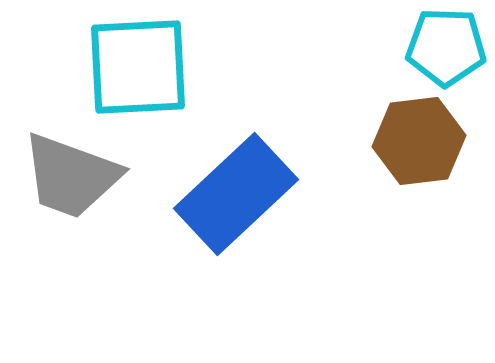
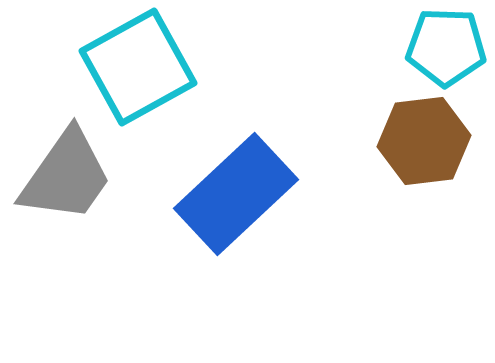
cyan square: rotated 26 degrees counterclockwise
brown hexagon: moved 5 px right
gray trapezoid: moved 5 px left; rotated 75 degrees counterclockwise
